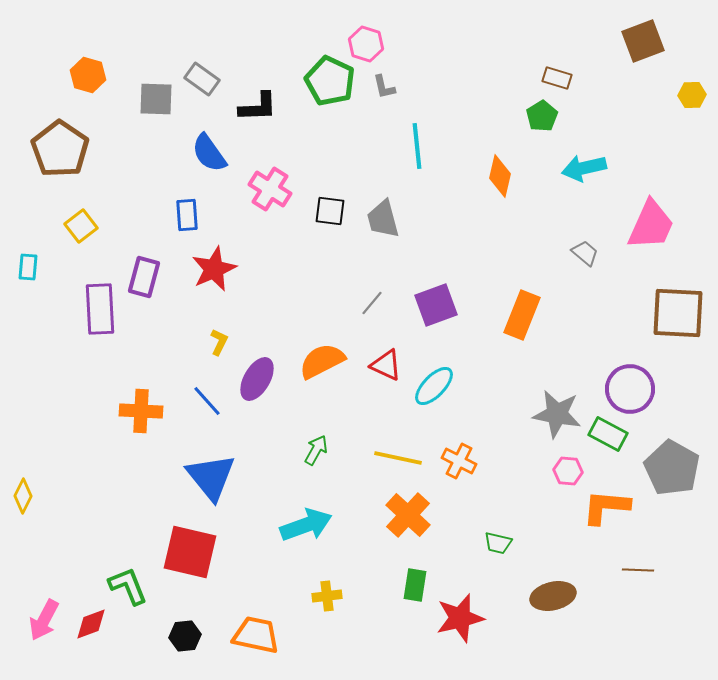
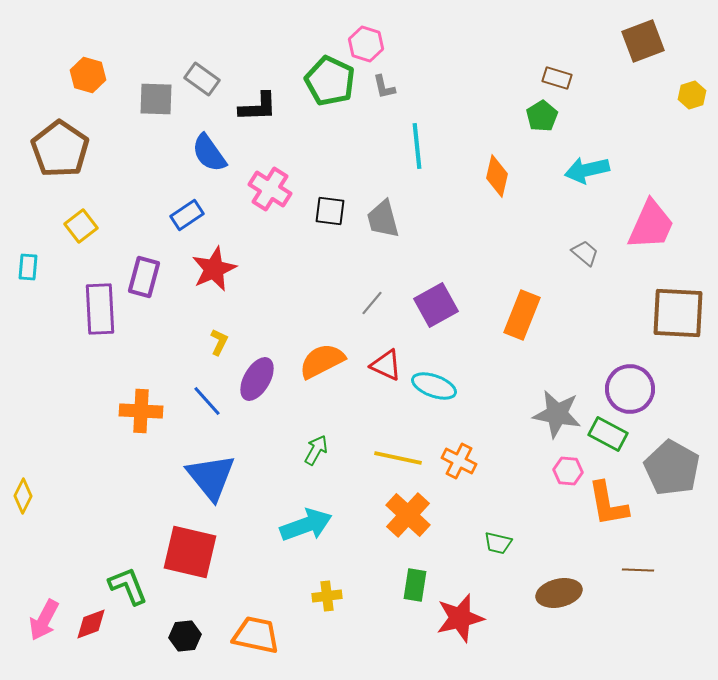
yellow hexagon at (692, 95): rotated 16 degrees counterclockwise
cyan arrow at (584, 168): moved 3 px right, 2 px down
orange diamond at (500, 176): moved 3 px left
blue rectangle at (187, 215): rotated 60 degrees clockwise
purple square at (436, 305): rotated 9 degrees counterclockwise
cyan ellipse at (434, 386): rotated 66 degrees clockwise
orange L-shape at (606, 507): moved 2 px right, 3 px up; rotated 105 degrees counterclockwise
brown ellipse at (553, 596): moved 6 px right, 3 px up
